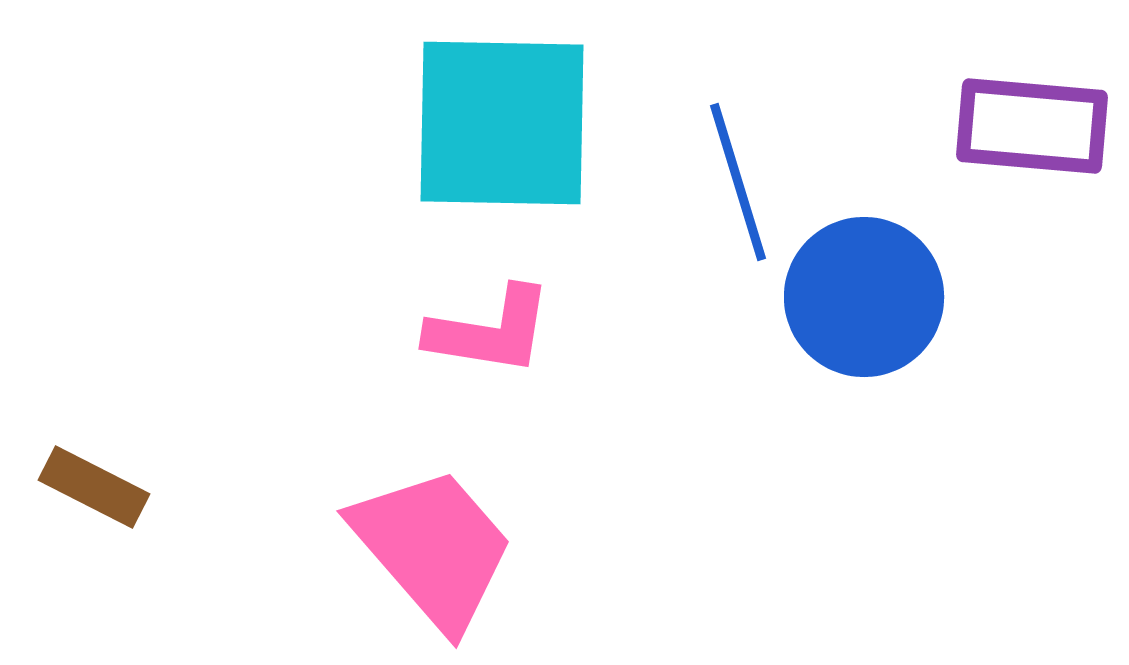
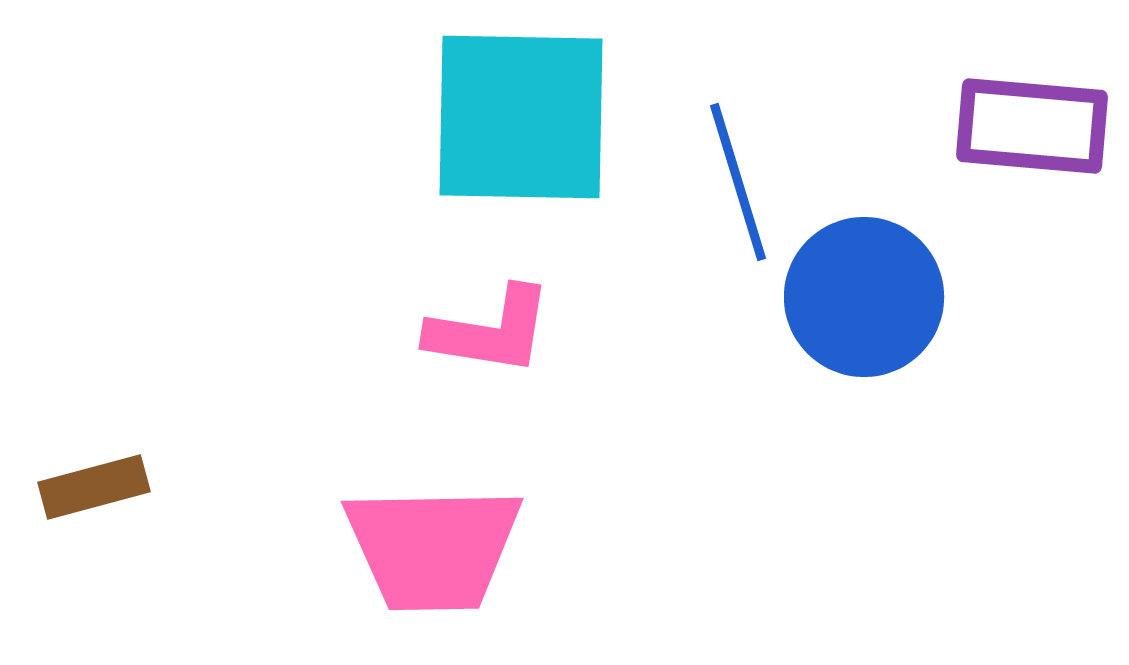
cyan square: moved 19 px right, 6 px up
brown rectangle: rotated 42 degrees counterclockwise
pink trapezoid: rotated 130 degrees clockwise
